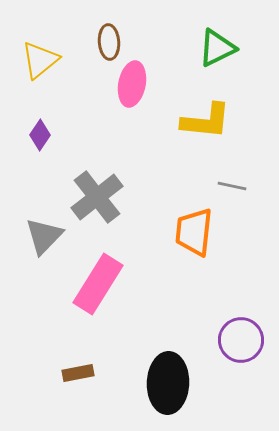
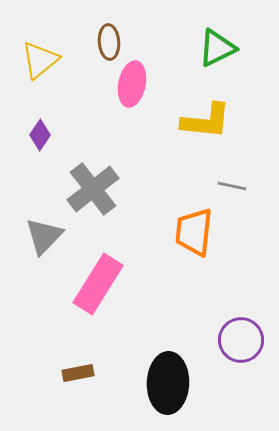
gray cross: moved 4 px left, 8 px up
